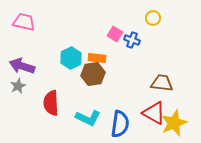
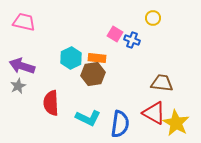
yellow star: moved 2 px right; rotated 20 degrees counterclockwise
